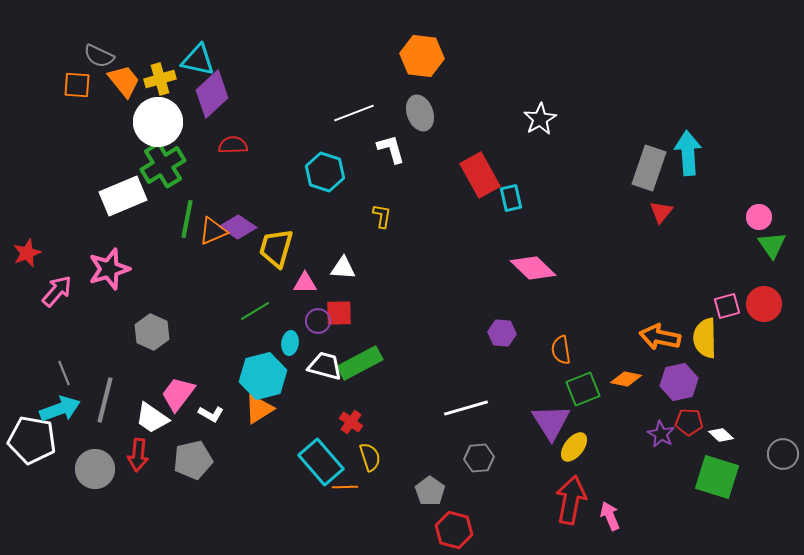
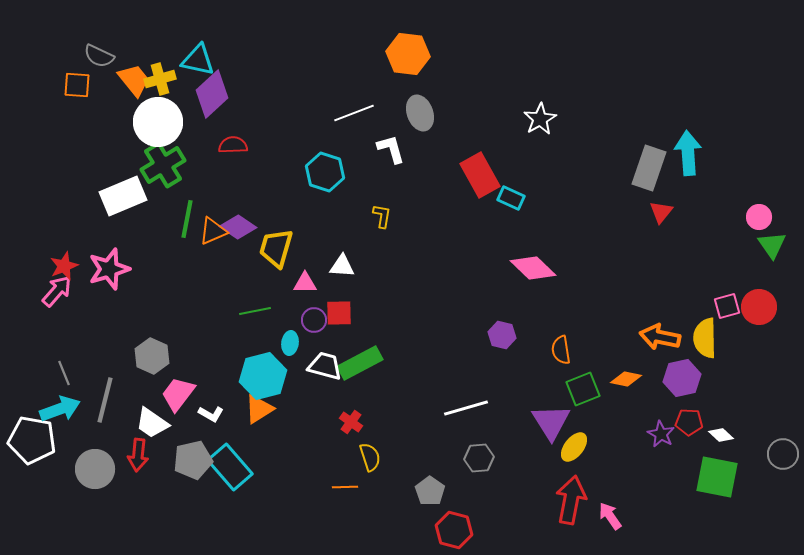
orange hexagon at (422, 56): moved 14 px left, 2 px up
orange trapezoid at (124, 81): moved 10 px right, 1 px up
cyan rectangle at (511, 198): rotated 52 degrees counterclockwise
red star at (27, 253): moved 37 px right, 13 px down
white triangle at (343, 268): moved 1 px left, 2 px up
red circle at (764, 304): moved 5 px left, 3 px down
green line at (255, 311): rotated 20 degrees clockwise
purple circle at (318, 321): moved 4 px left, 1 px up
gray hexagon at (152, 332): moved 24 px down
purple hexagon at (502, 333): moved 2 px down; rotated 8 degrees clockwise
purple hexagon at (679, 382): moved 3 px right, 4 px up
white trapezoid at (152, 418): moved 5 px down
cyan rectangle at (321, 462): moved 91 px left, 5 px down
green square at (717, 477): rotated 6 degrees counterclockwise
pink arrow at (610, 516): rotated 12 degrees counterclockwise
